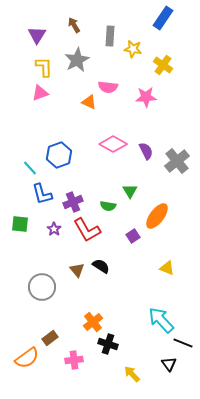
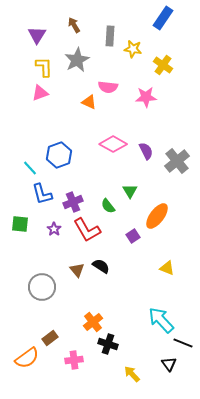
green semicircle: rotated 42 degrees clockwise
